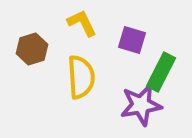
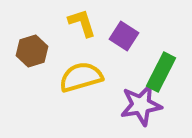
yellow L-shape: rotated 8 degrees clockwise
purple square: moved 8 px left, 4 px up; rotated 16 degrees clockwise
brown hexagon: moved 2 px down
yellow semicircle: rotated 102 degrees counterclockwise
